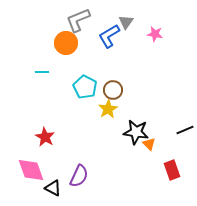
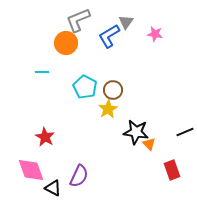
black line: moved 2 px down
